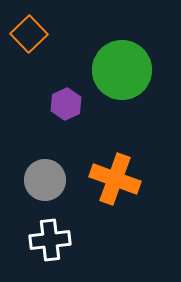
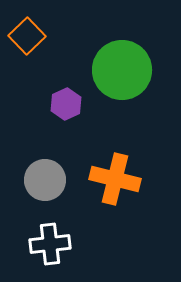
orange square: moved 2 px left, 2 px down
orange cross: rotated 6 degrees counterclockwise
white cross: moved 4 px down
